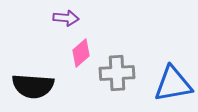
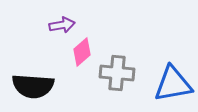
purple arrow: moved 4 px left, 7 px down; rotated 15 degrees counterclockwise
pink diamond: moved 1 px right, 1 px up
gray cross: rotated 8 degrees clockwise
